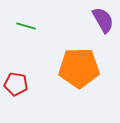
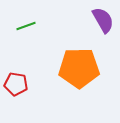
green line: rotated 36 degrees counterclockwise
